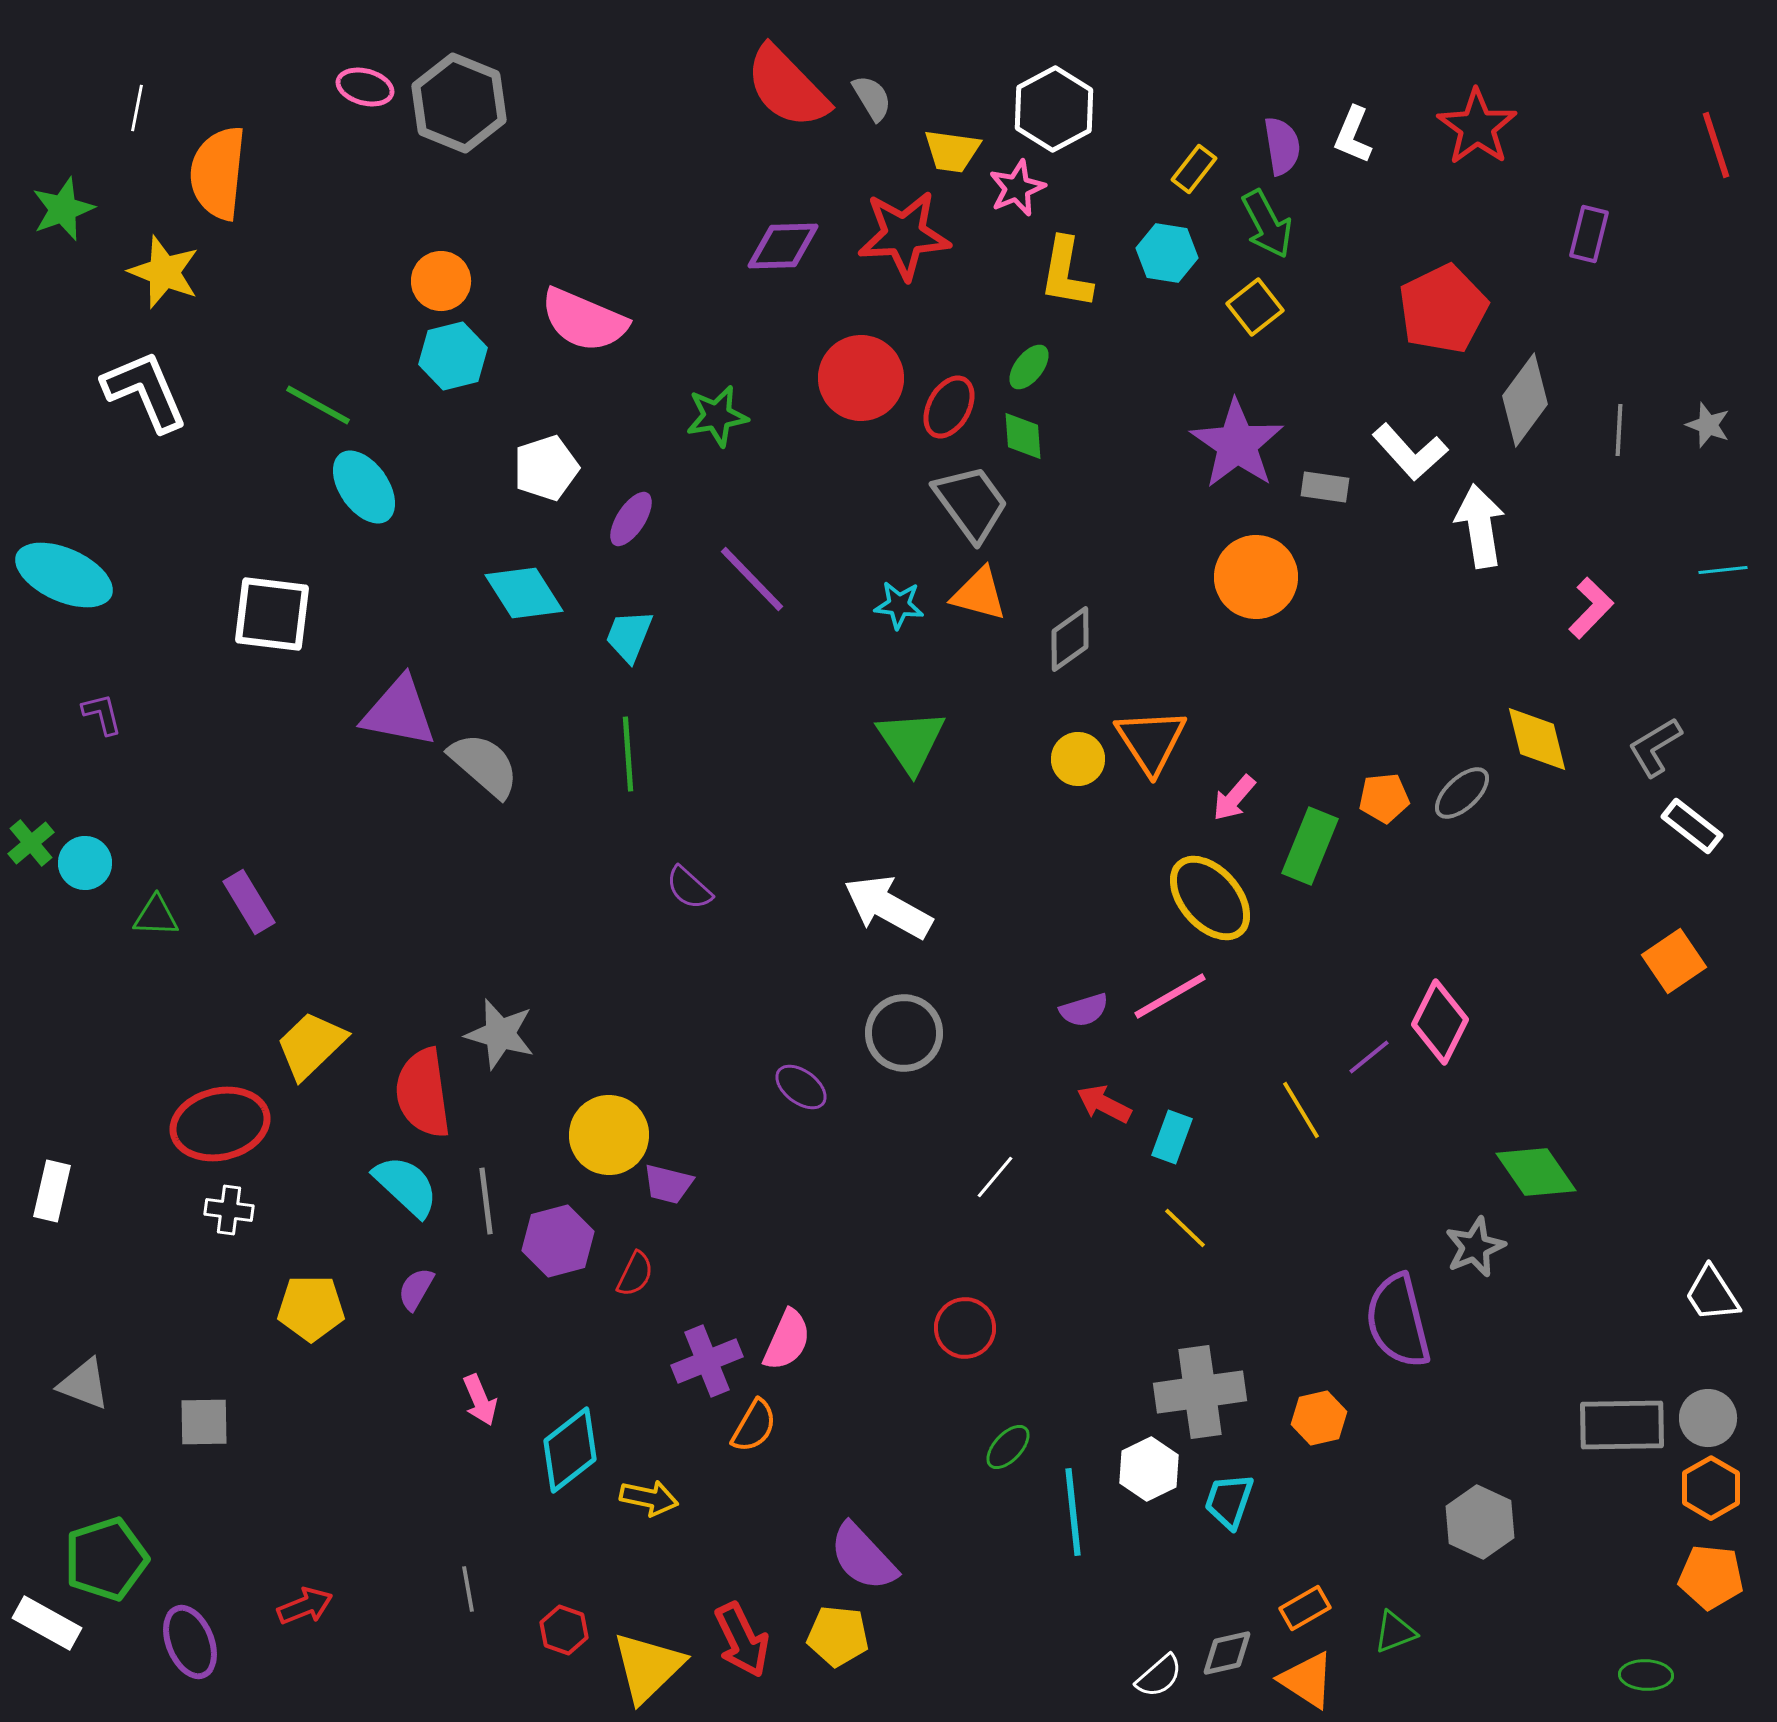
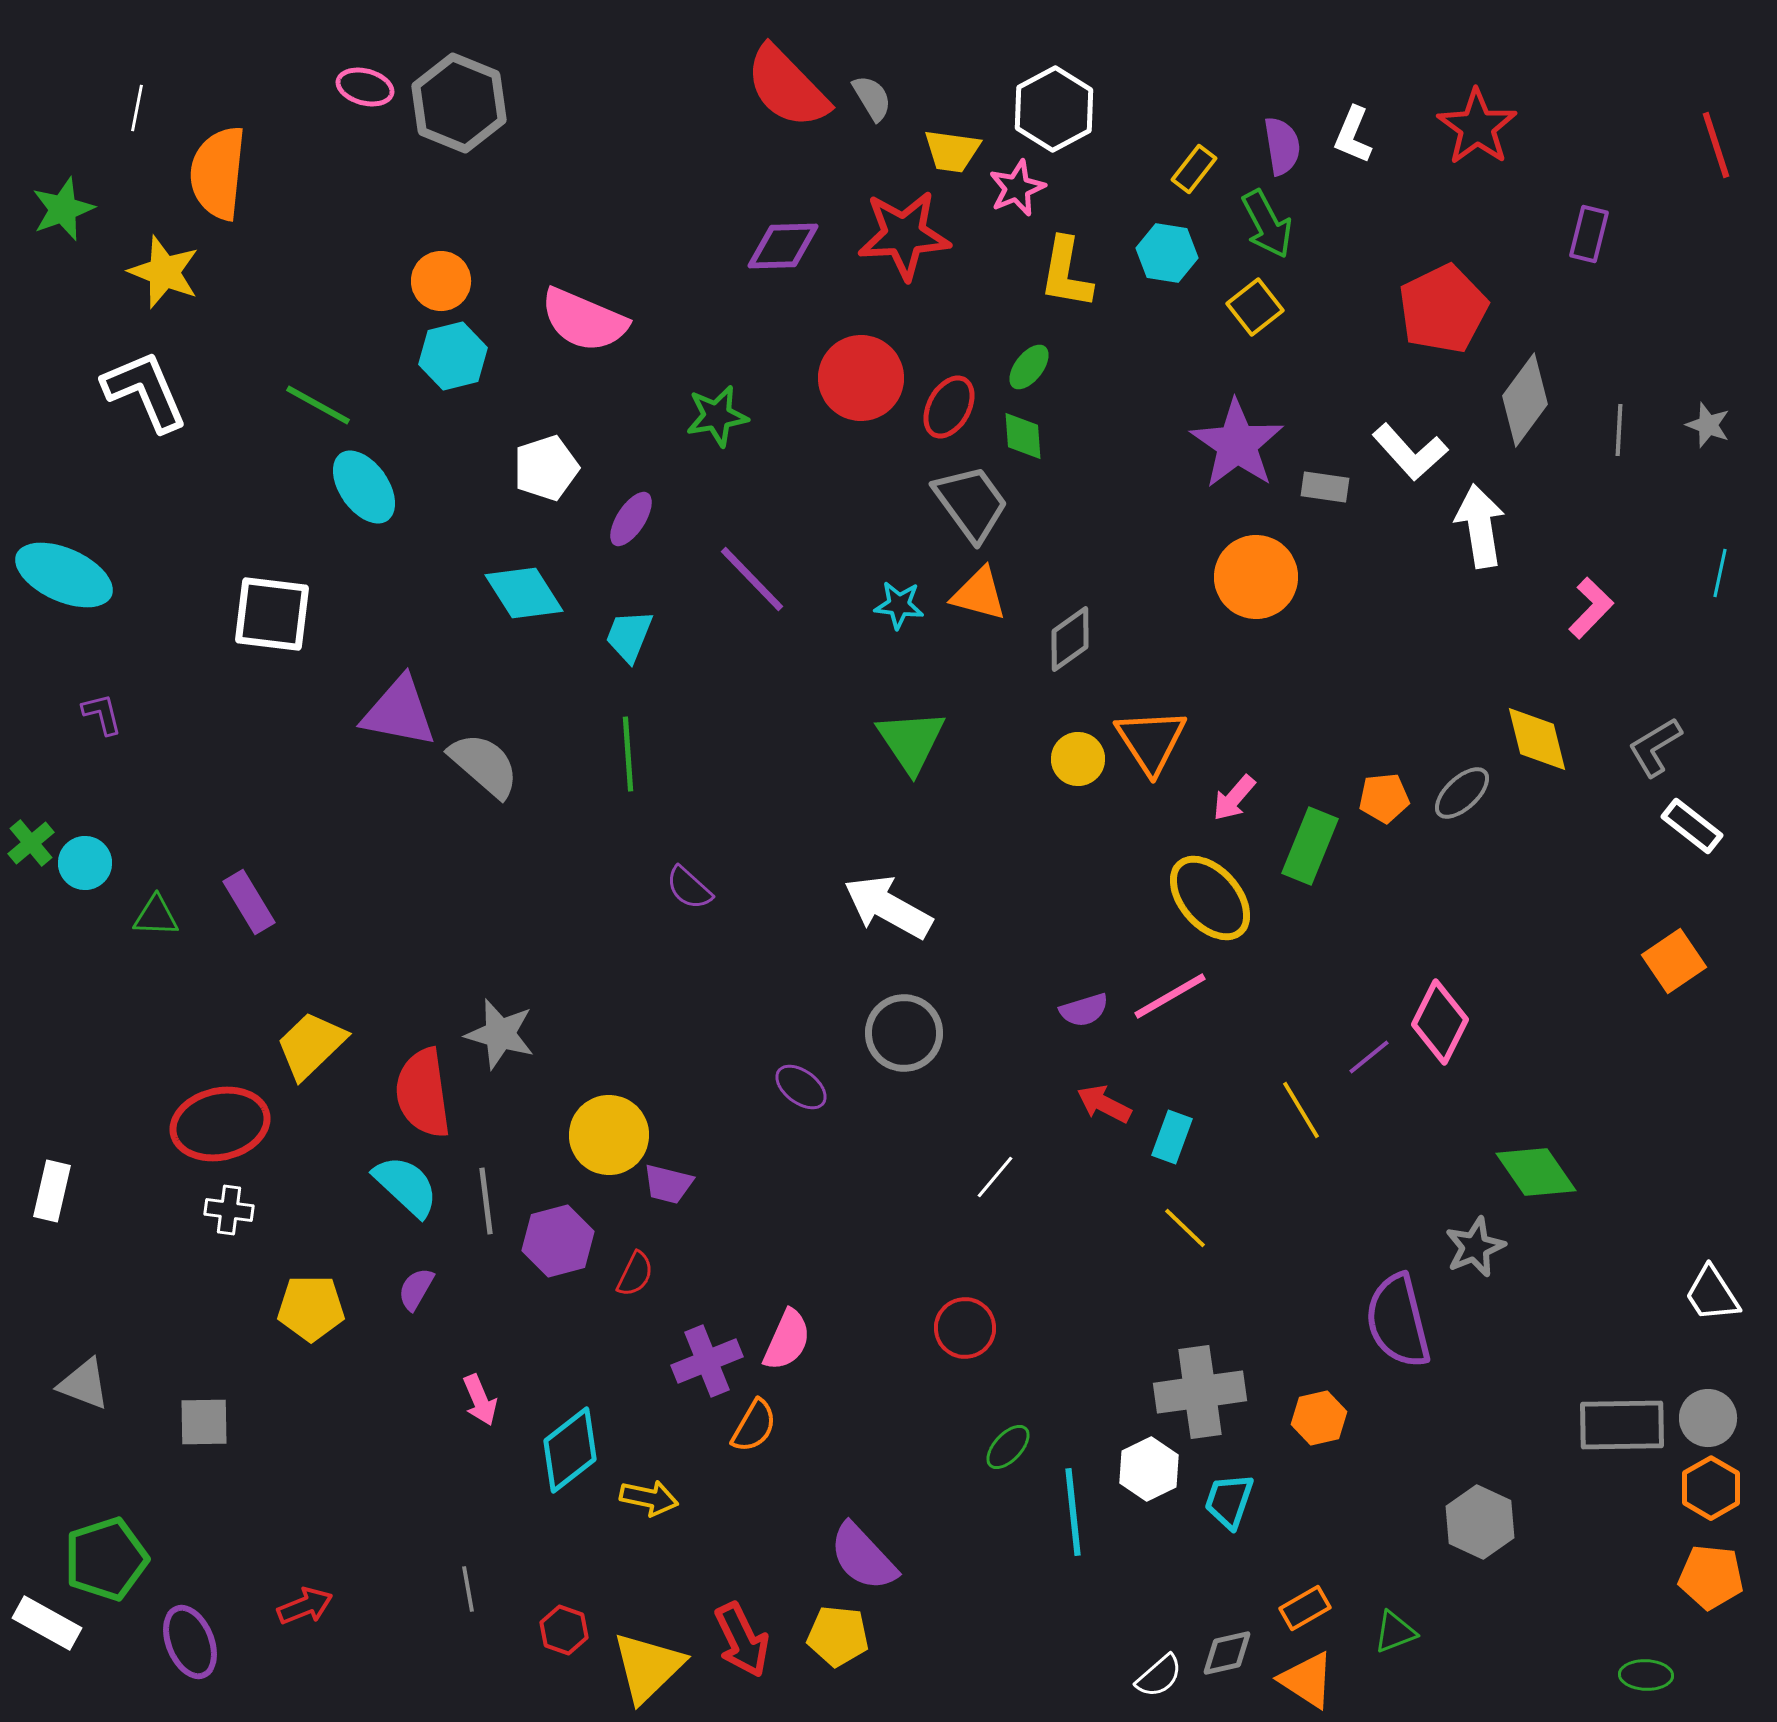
cyan line at (1723, 570): moved 3 px left, 3 px down; rotated 72 degrees counterclockwise
